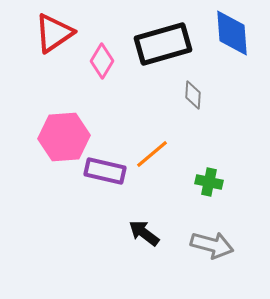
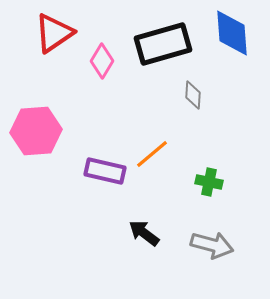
pink hexagon: moved 28 px left, 6 px up
